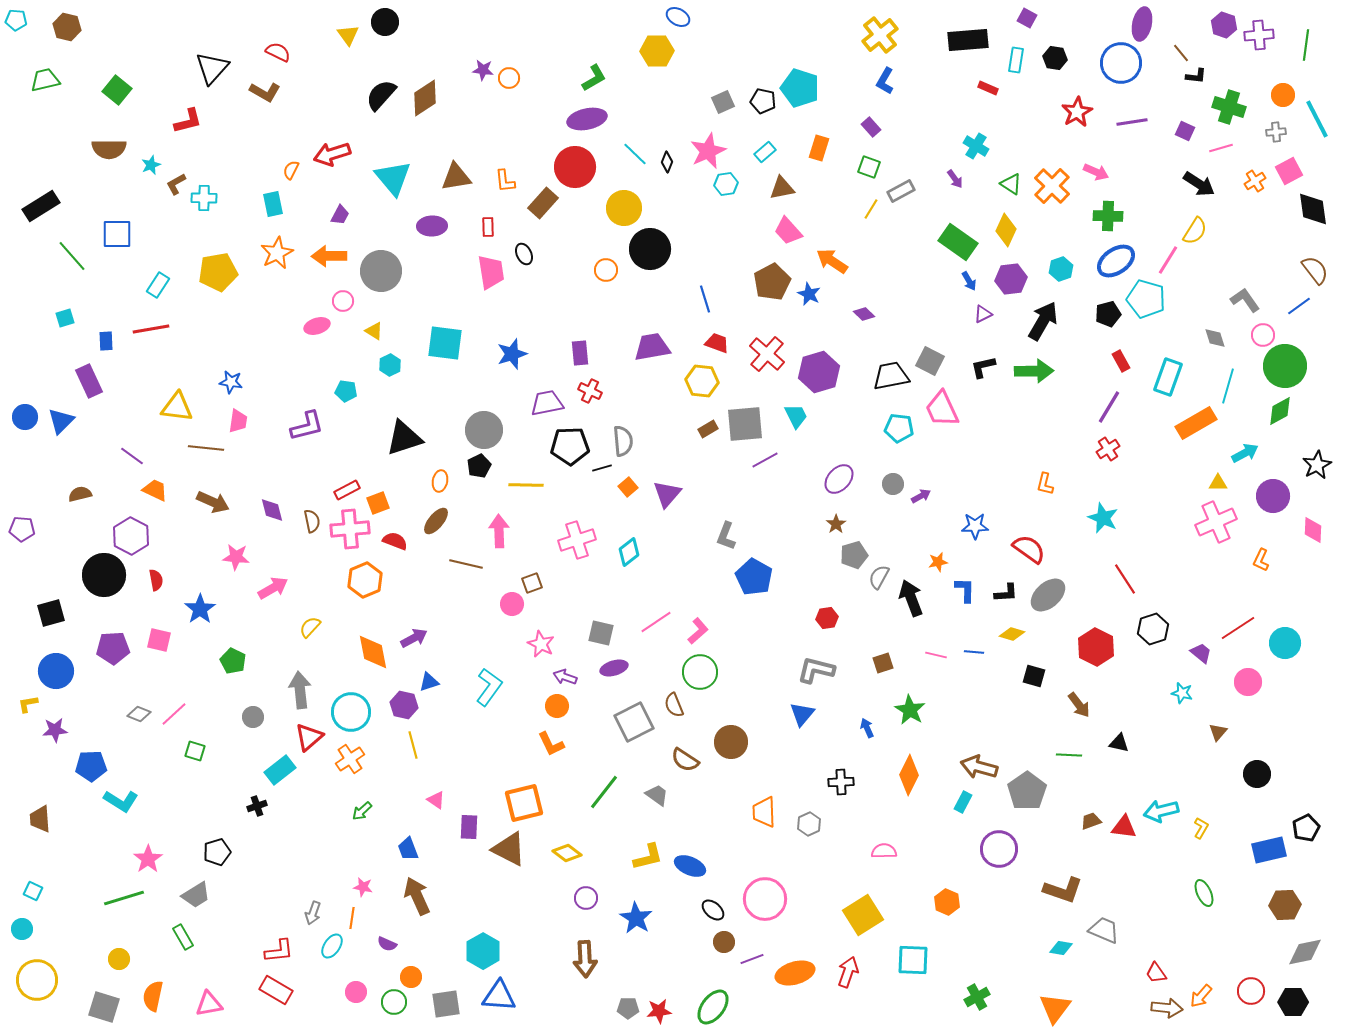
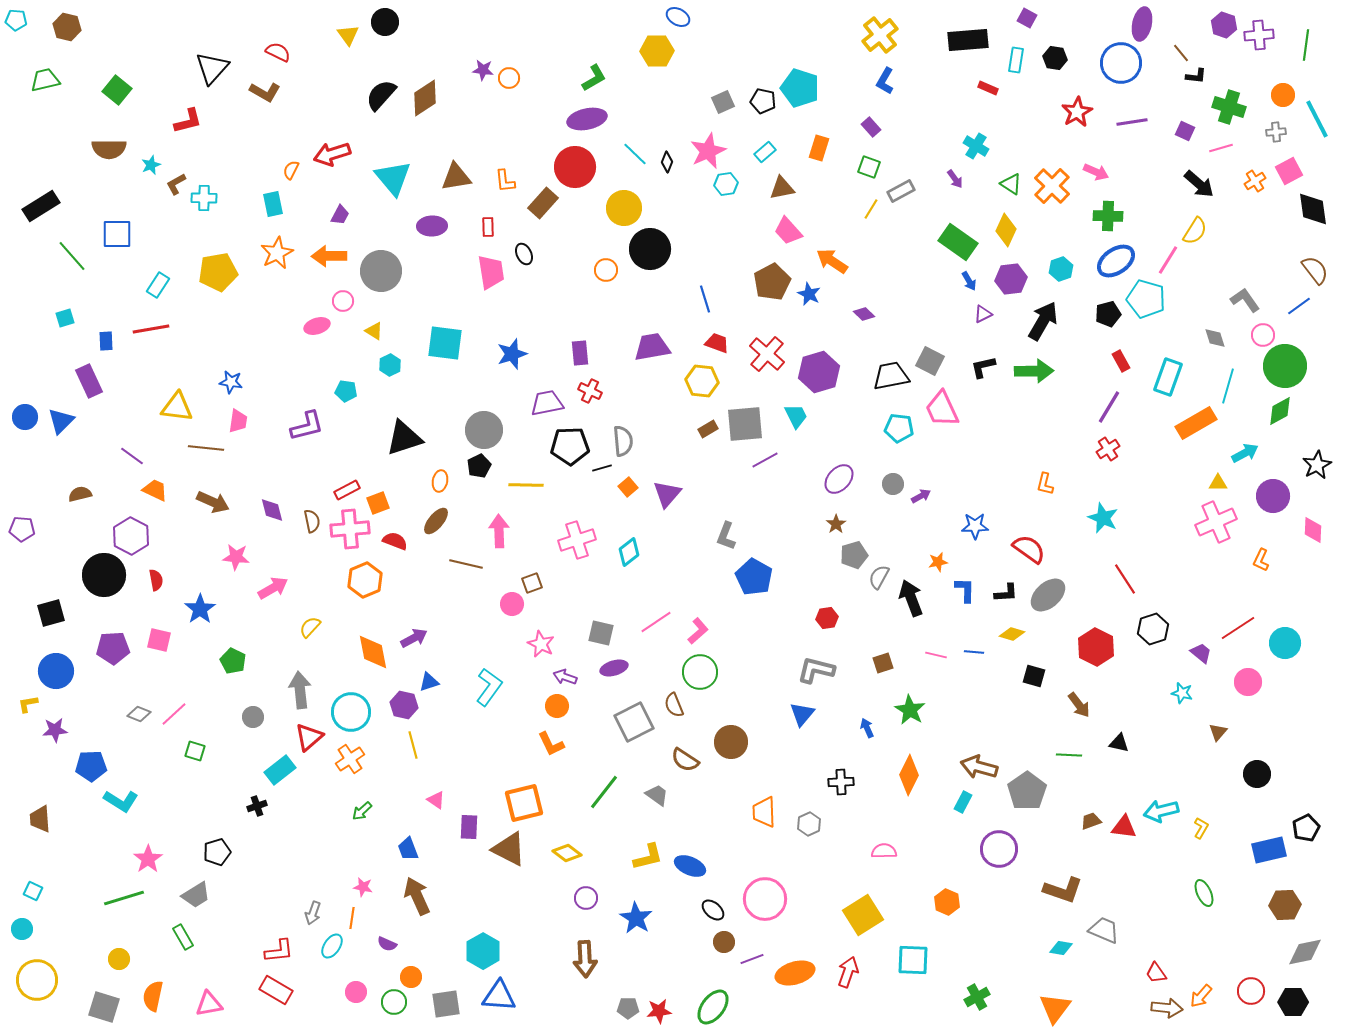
black arrow at (1199, 184): rotated 8 degrees clockwise
